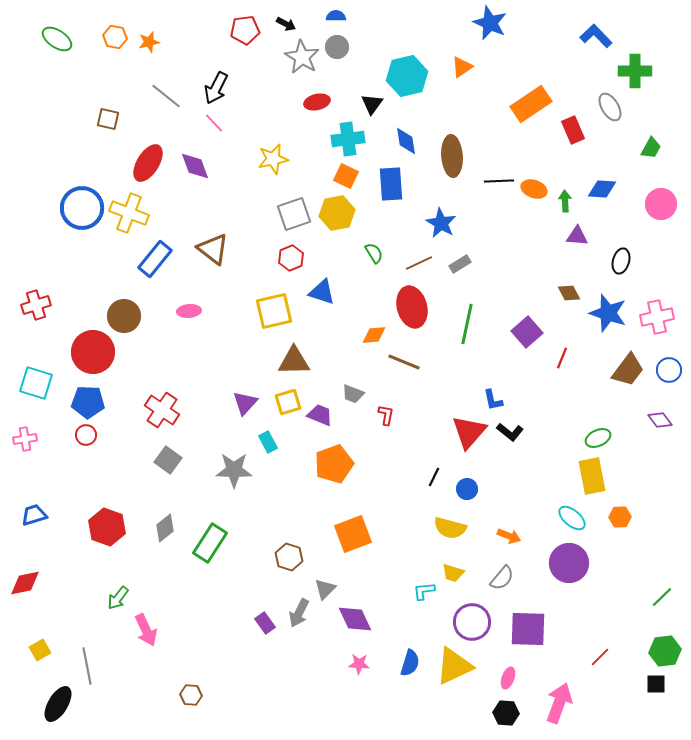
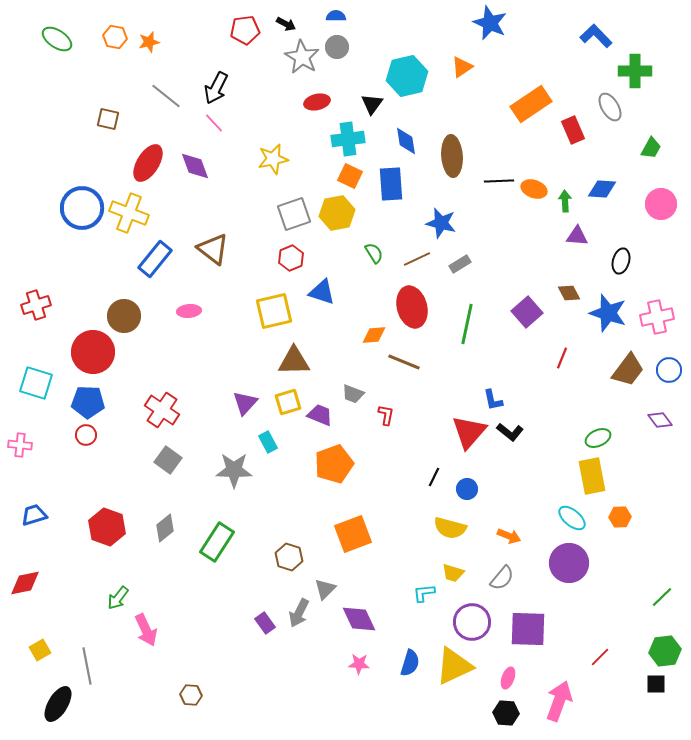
orange square at (346, 176): moved 4 px right
blue star at (441, 223): rotated 16 degrees counterclockwise
brown line at (419, 263): moved 2 px left, 4 px up
purple square at (527, 332): moved 20 px up
pink cross at (25, 439): moved 5 px left, 6 px down; rotated 15 degrees clockwise
green rectangle at (210, 543): moved 7 px right, 1 px up
cyan L-shape at (424, 591): moved 2 px down
purple diamond at (355, 619): moved 4 px right
pink arrow at (559, 703): moved 2 px up
